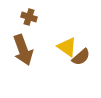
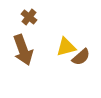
brown cross: rotated 21 degrees clockwise
yellow triangle: moved 1 px left; rotated 50 degrees counterclockwise
